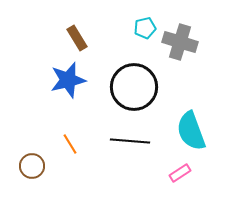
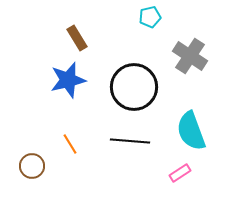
cyan pentagon: moved 5 px right, 11 px up
gray cross: moved 10 px right, 14 px down; rotated 16 degrees clockwise
